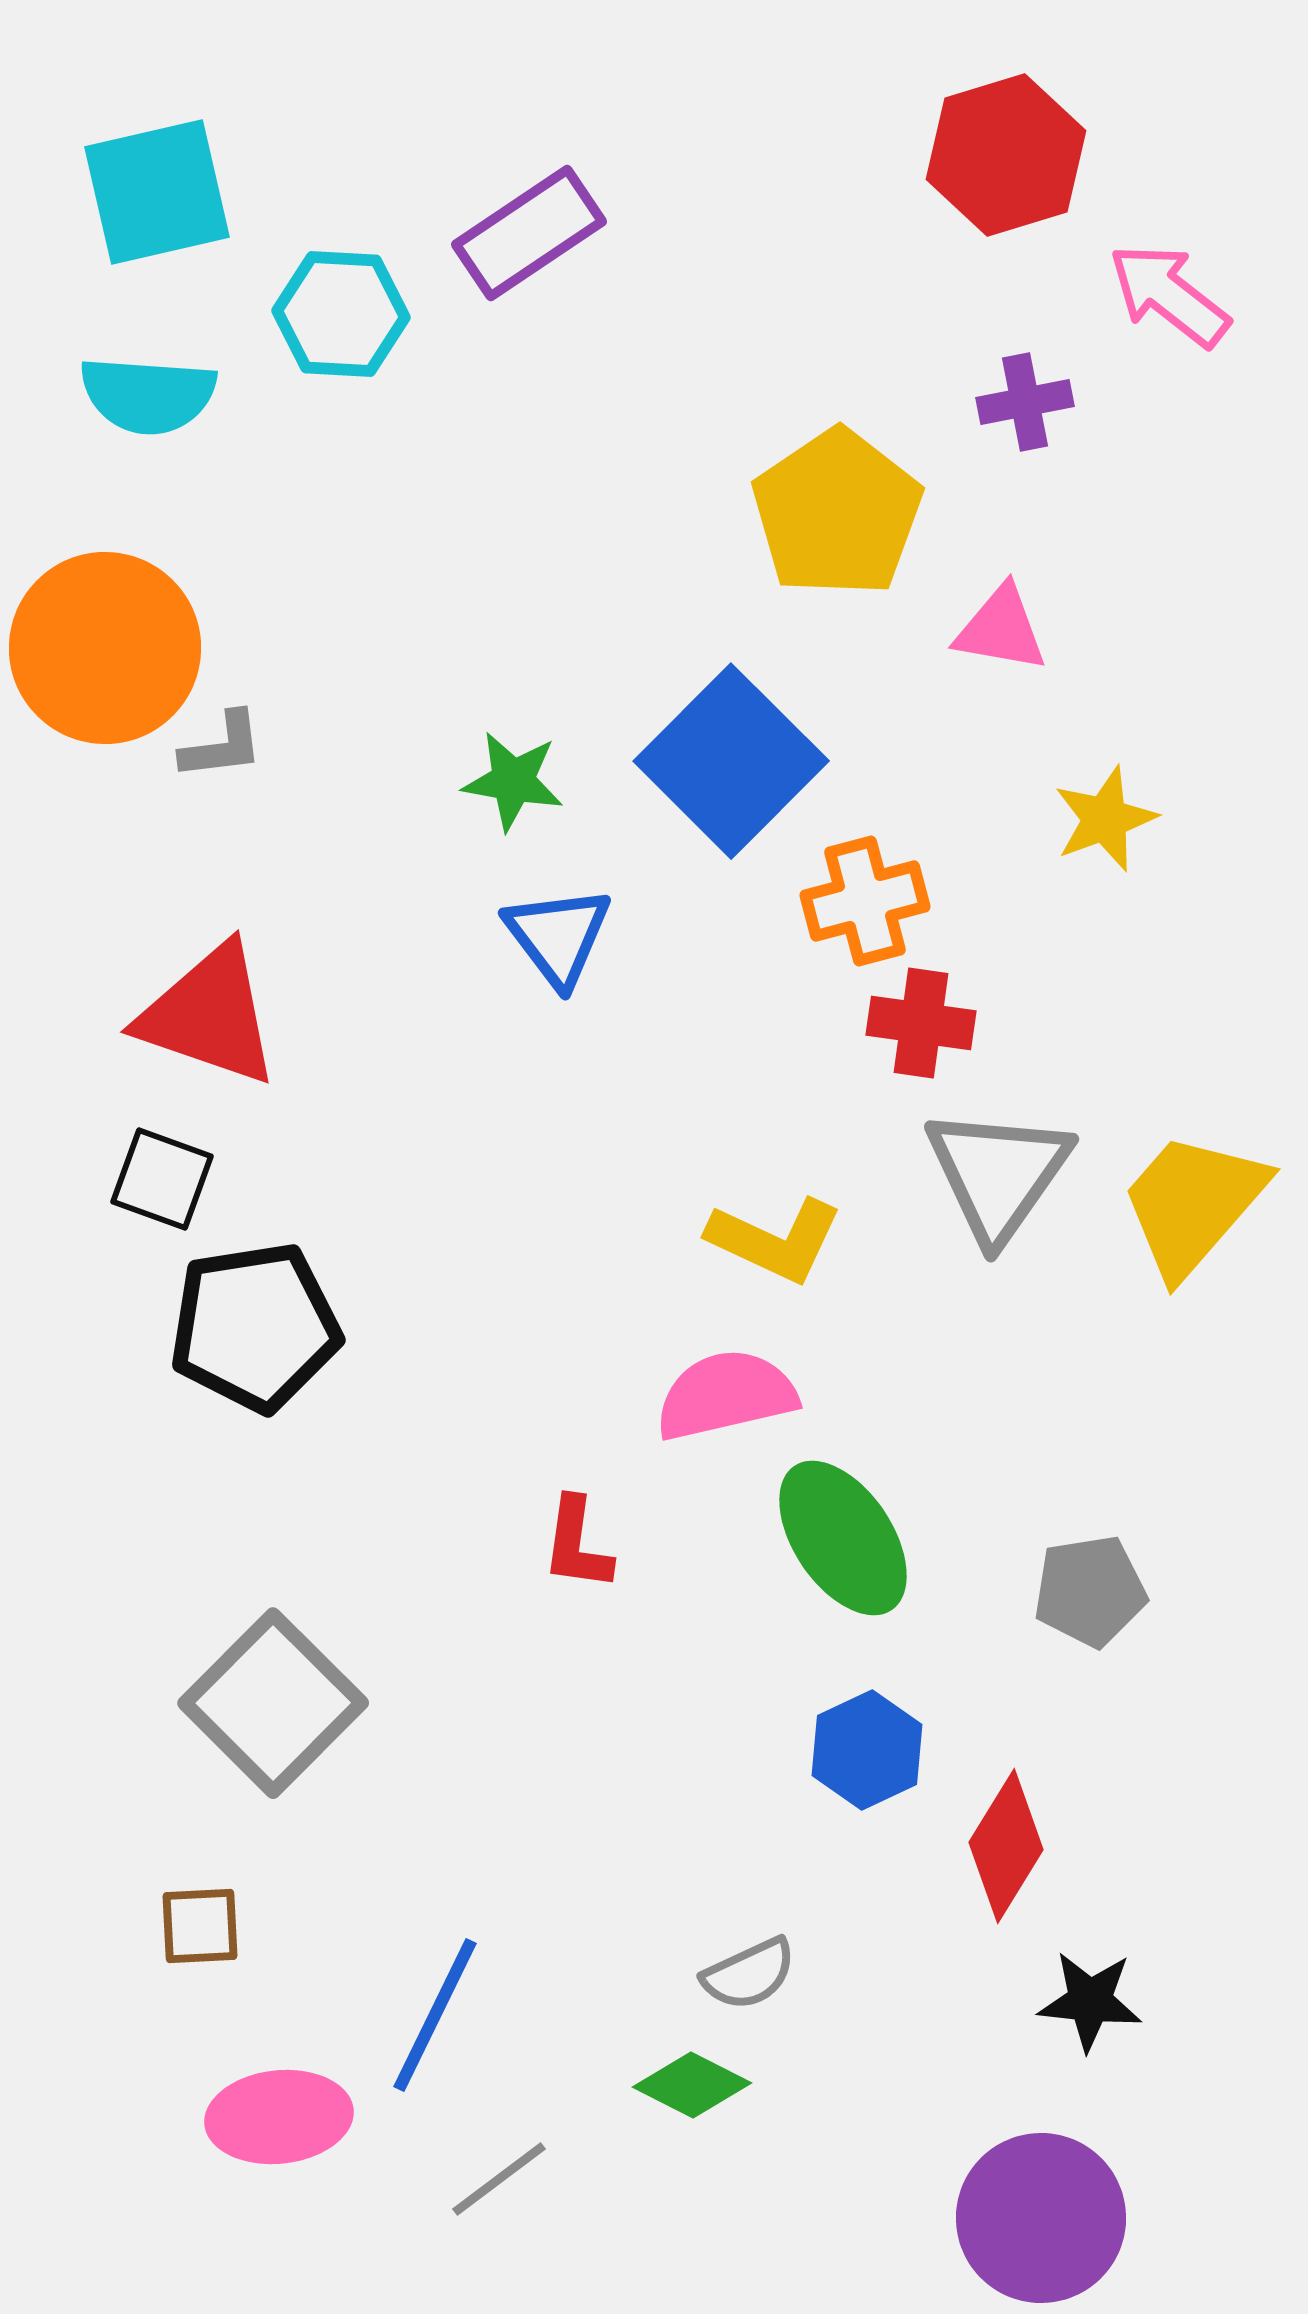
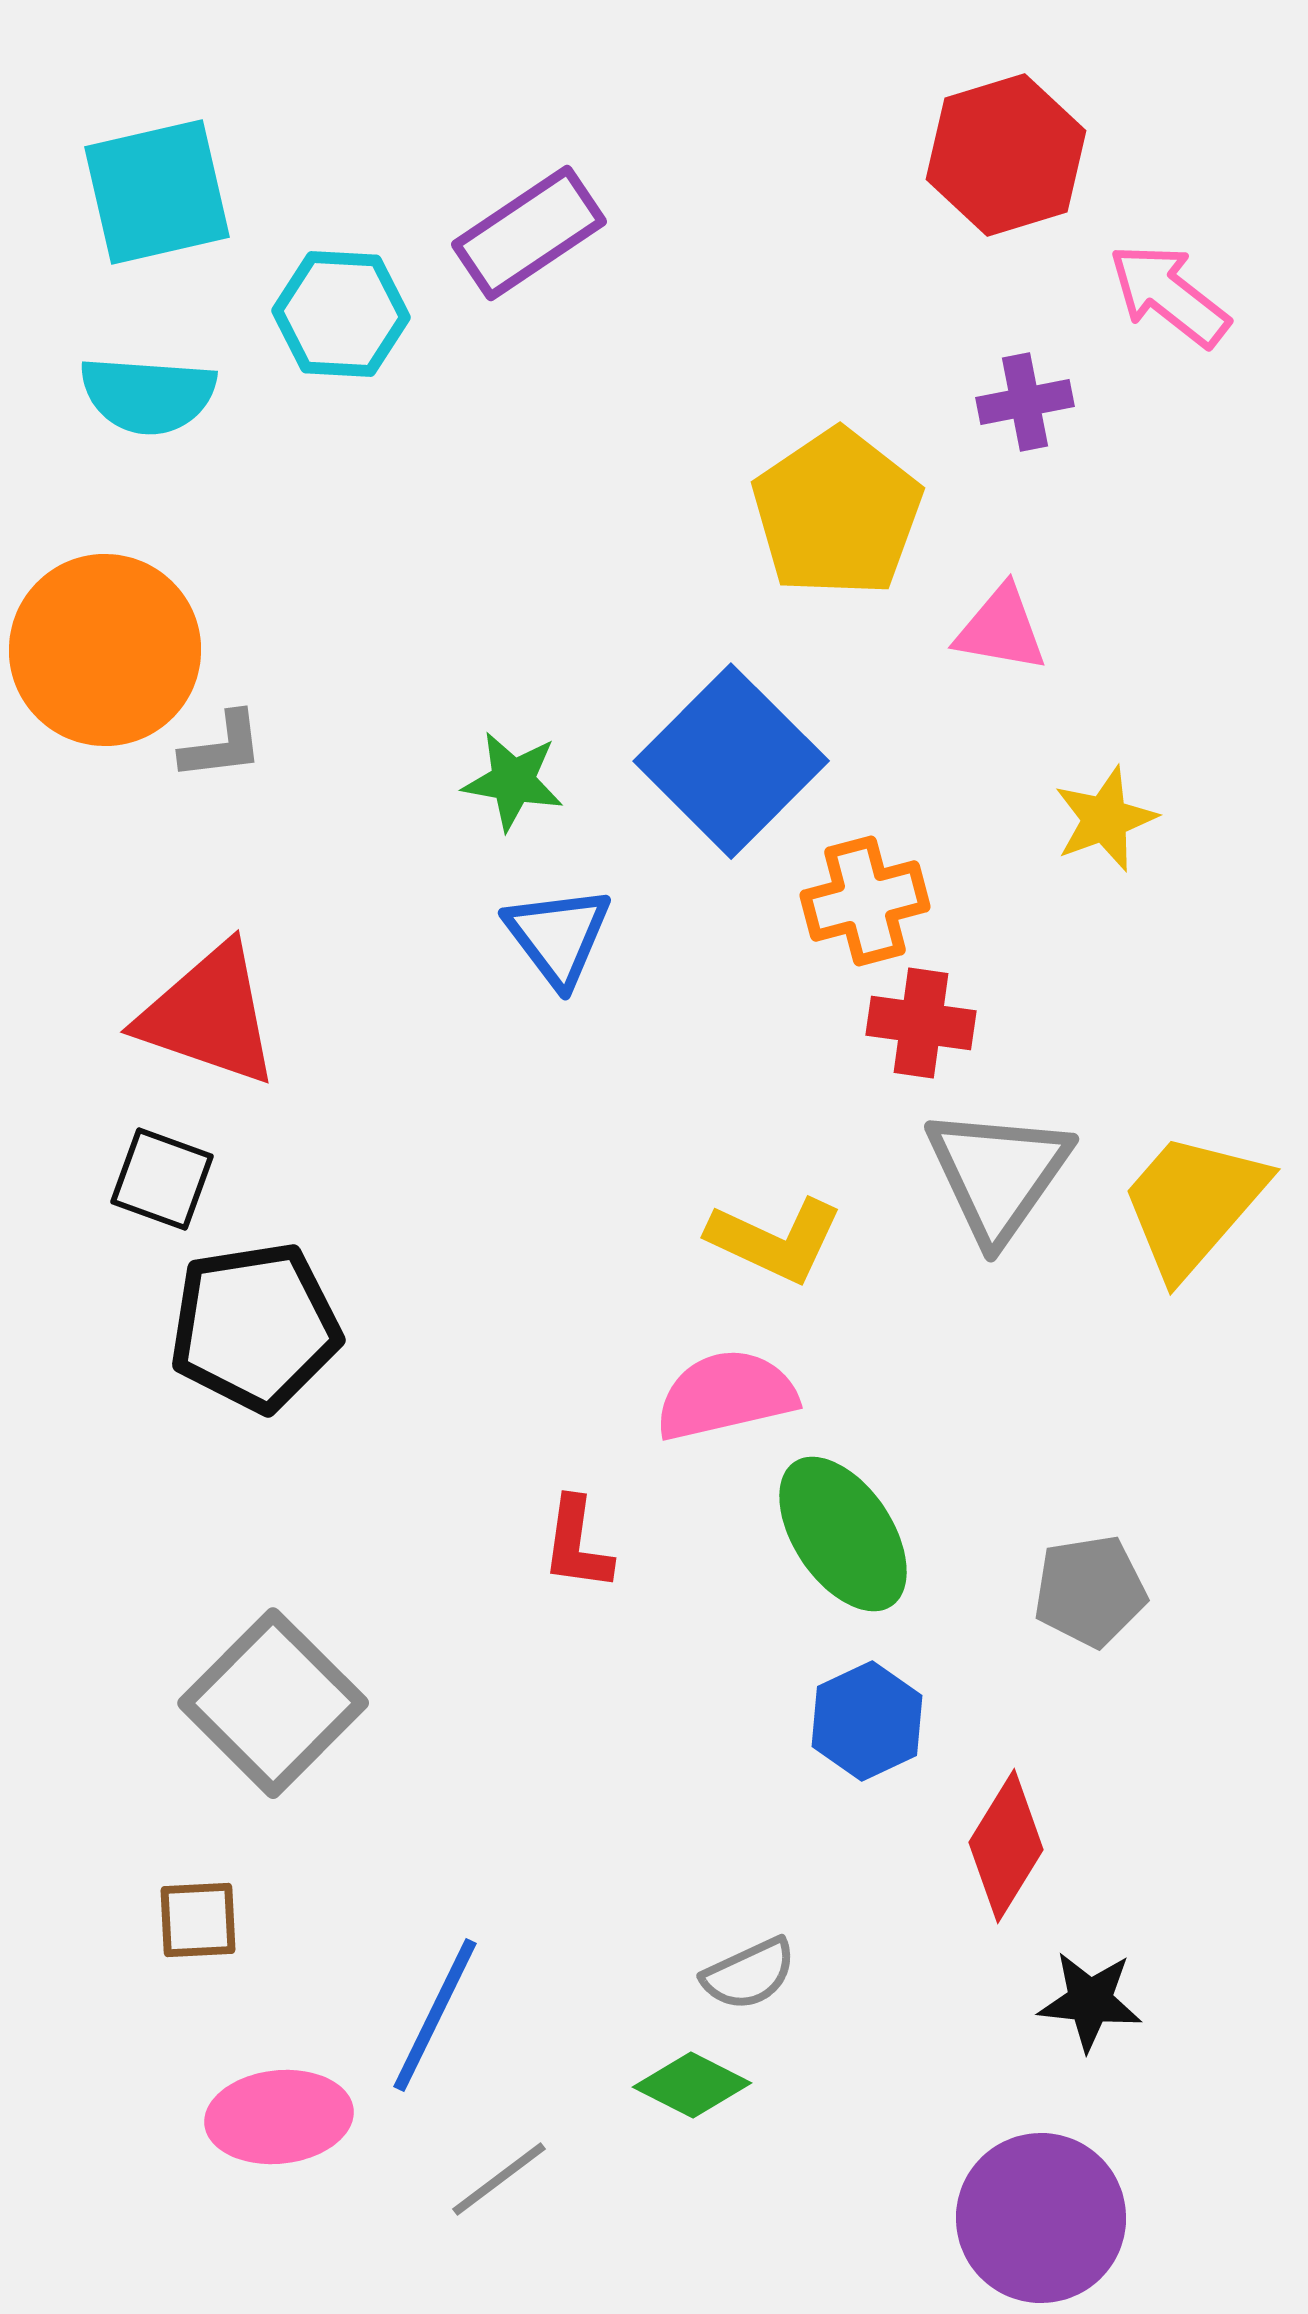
orange circle: moved 2 px down
green ellipse: moved 4 px up
blue hexagon: moved 29 px up
brown square: moved 2 px left, 6 px up
